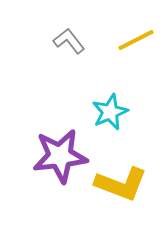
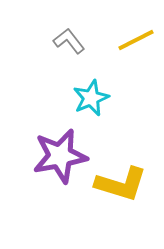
cyan star: moved 19 px left, 14 px up
purple star: rotated 4 degrees counterclockwise
yellow L-shape: rotated 4 degrees counterclockwise
